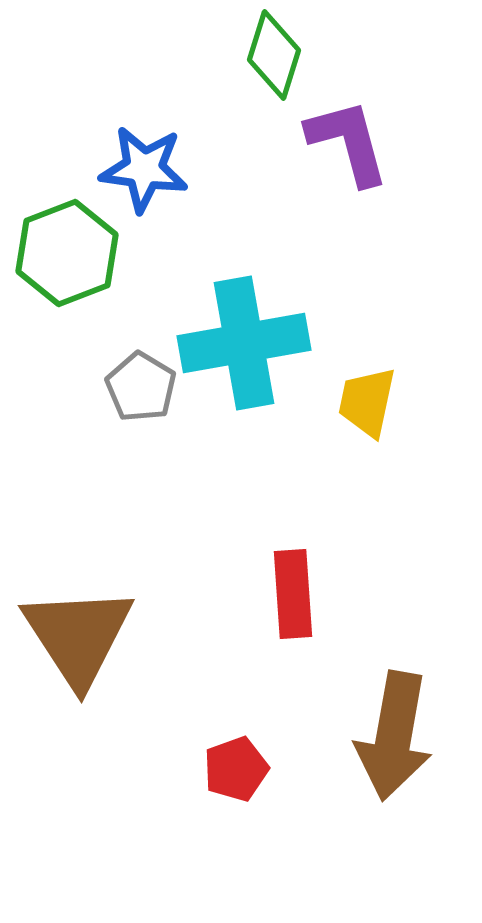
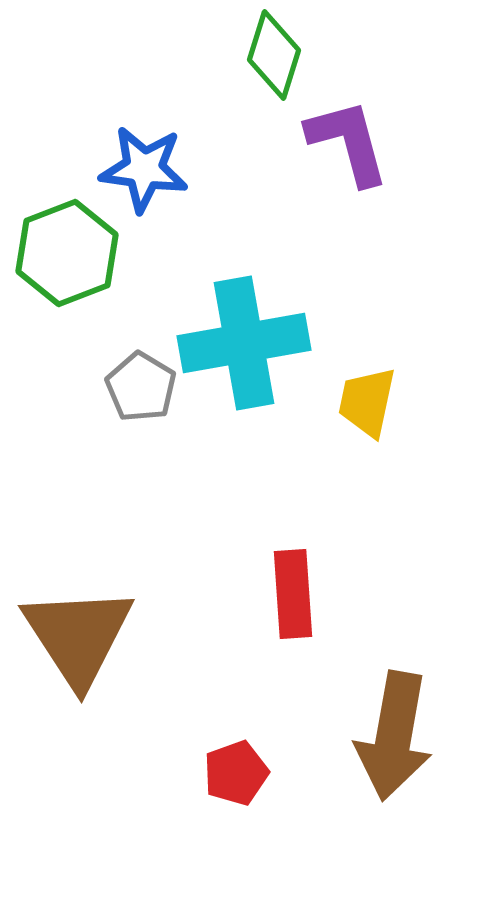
red pentagon: moved 4 px down
